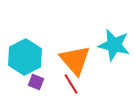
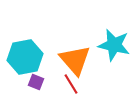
cyan hexagon: rotated 16 degrees clockwise
